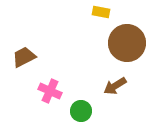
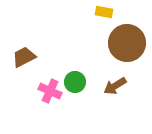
yellow rectangle: moved 3 px right
green circle: moved 6 px left, 29 px up
